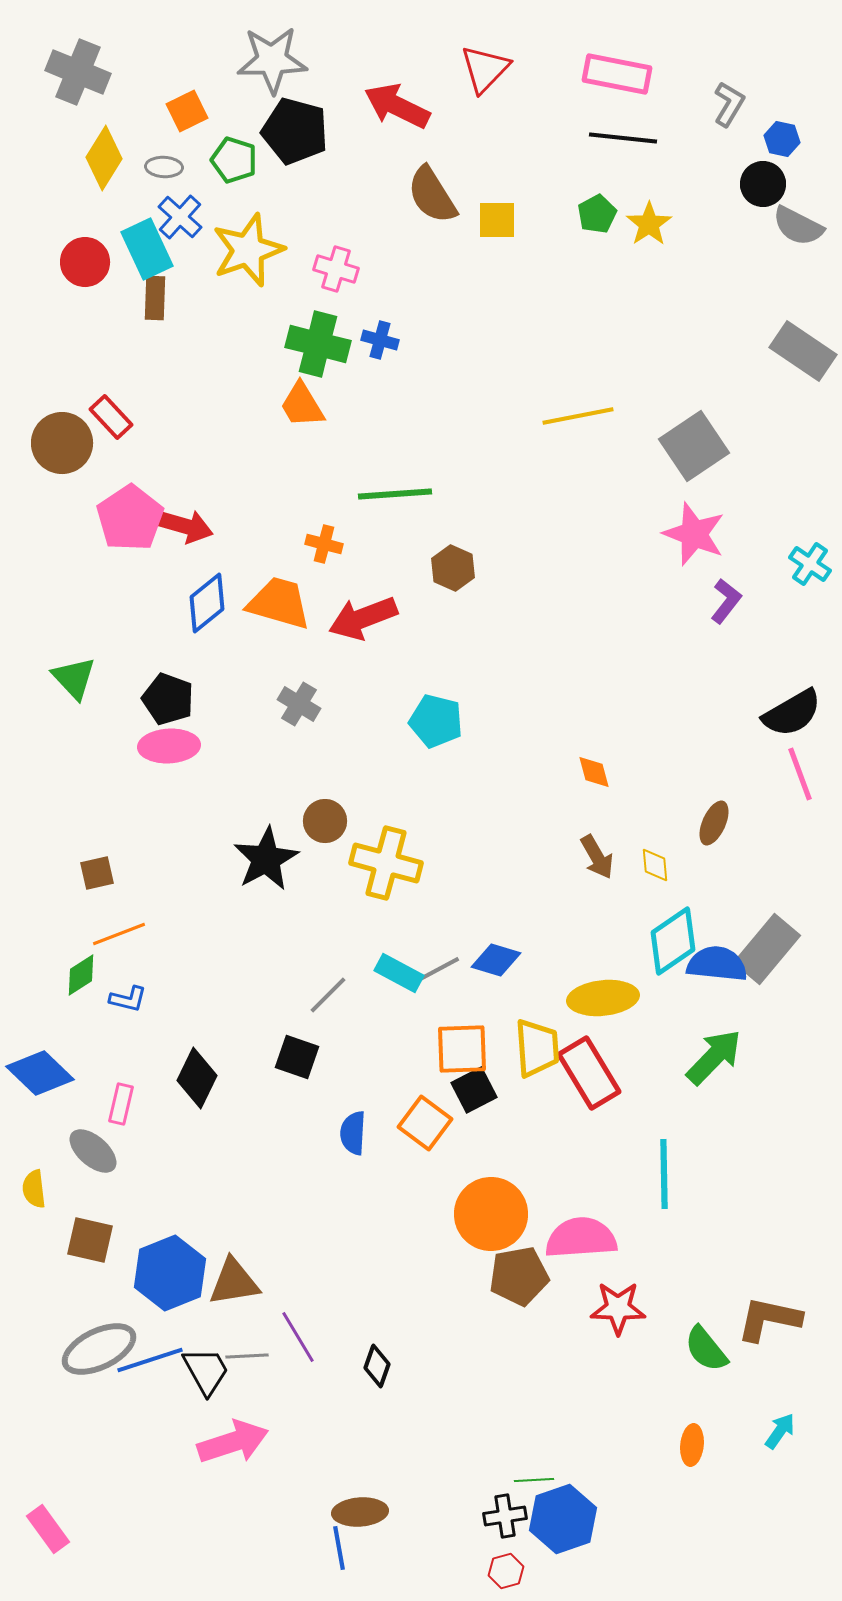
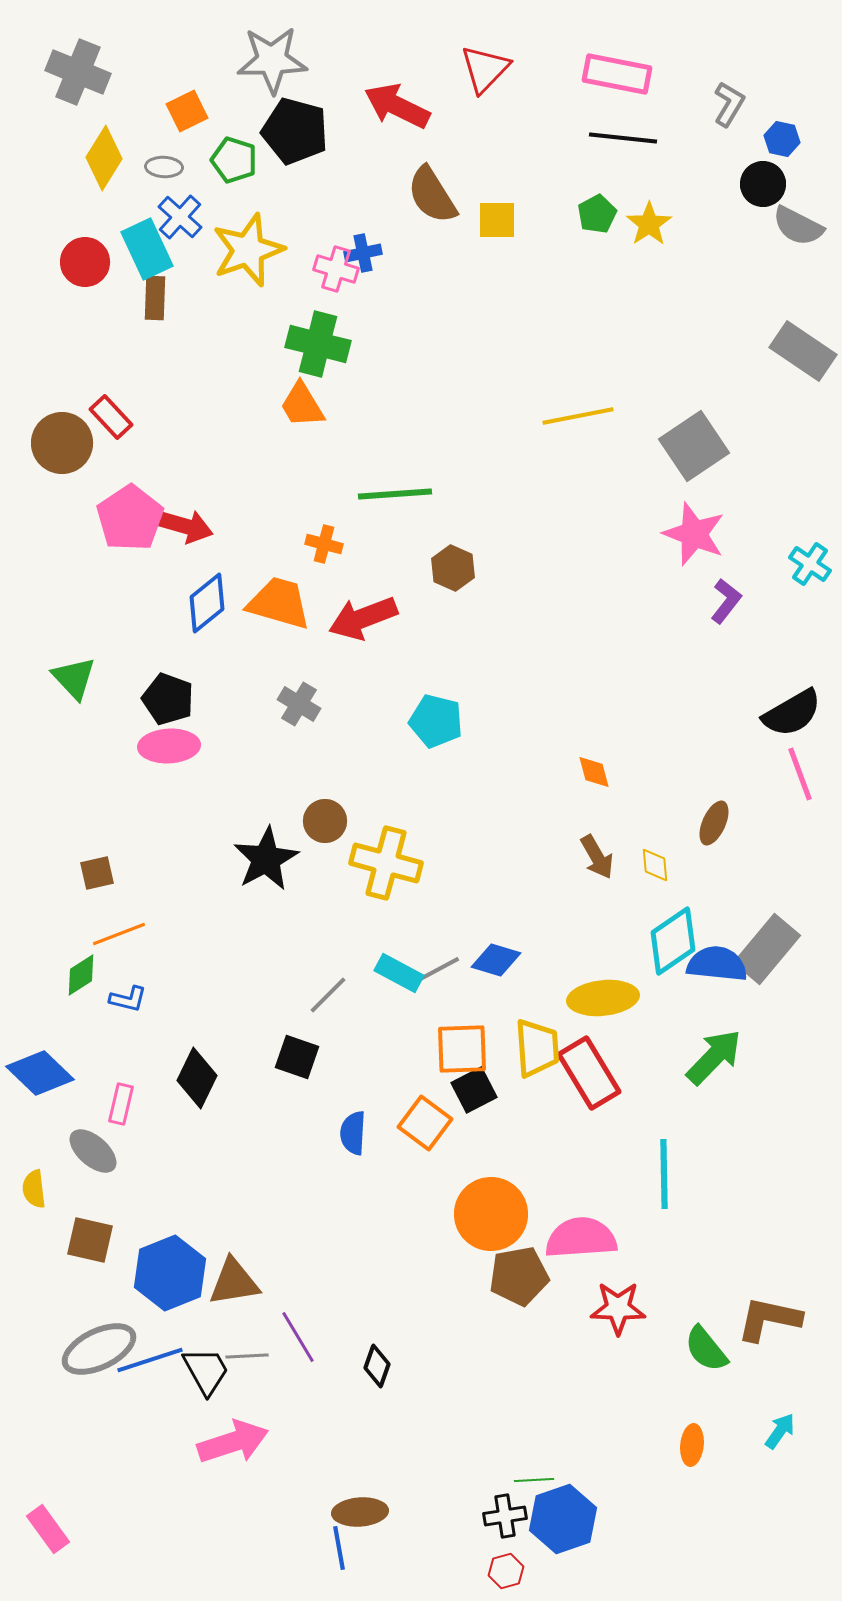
blue cross at (380, 340): moved 17 px left, 87 px up; rotated 27 degrees counterclockwise
